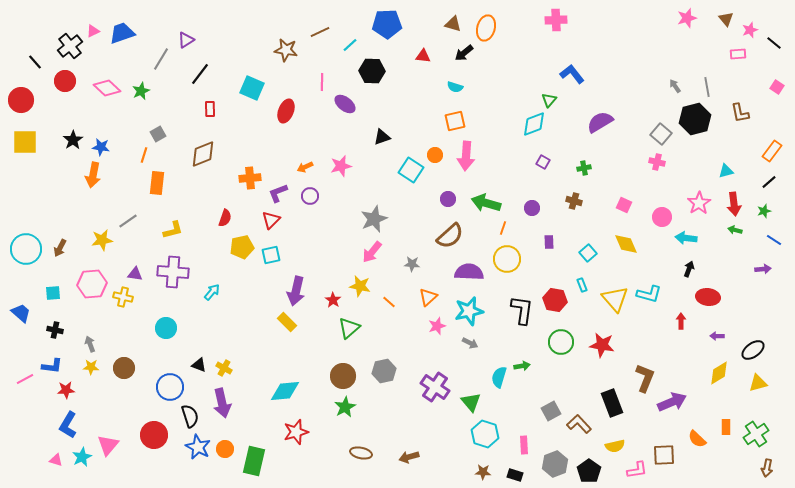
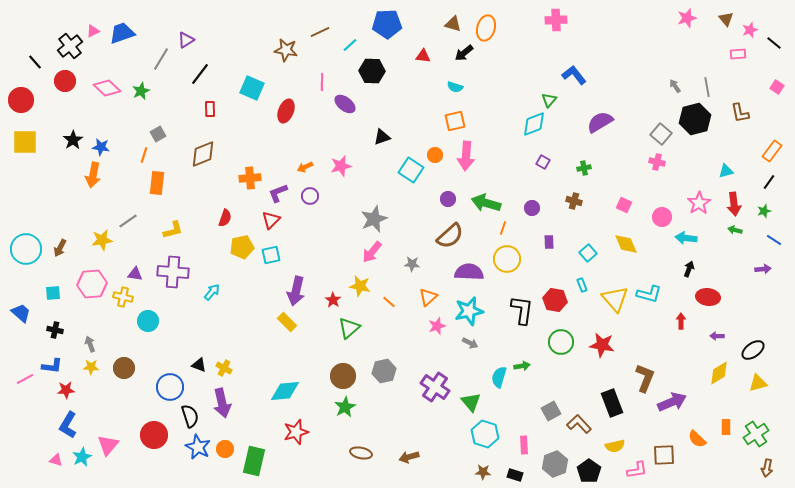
blue L-shape at (572, 74): moved 2 px right, 1 px down
black line at (769, 182): rotated 14 degrees counterclockwise
cyan circle at (166, 328): moved 18 px left, 7 px up
